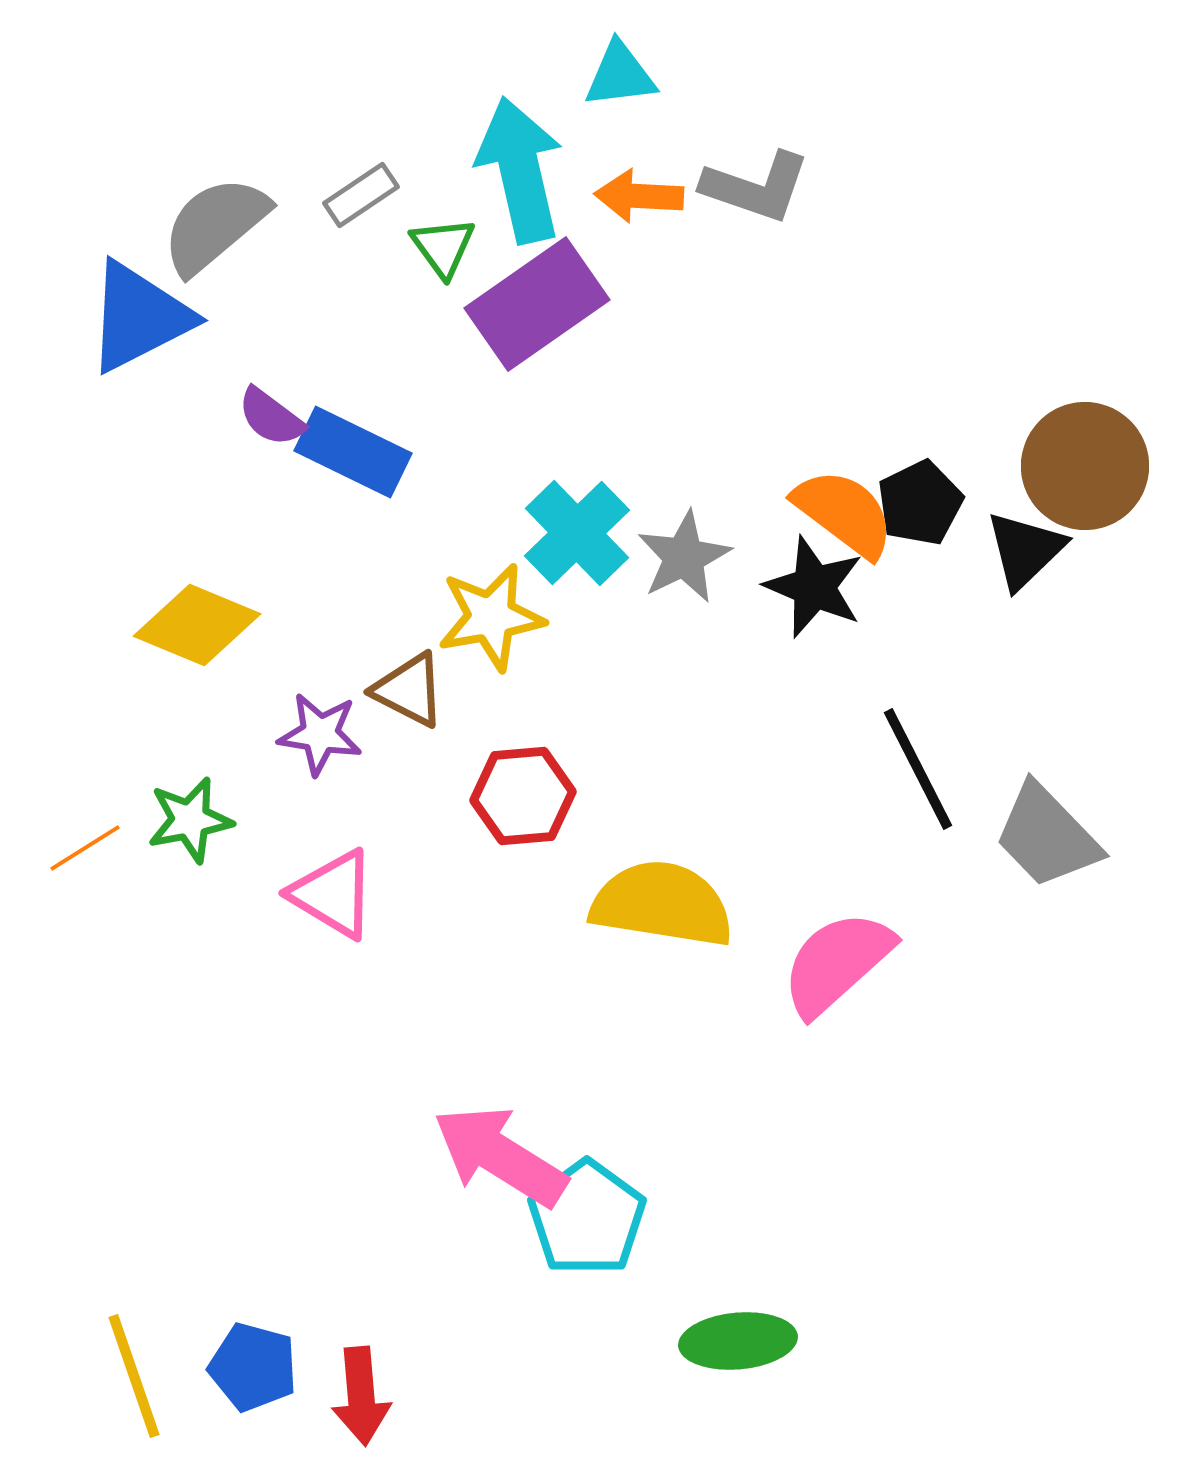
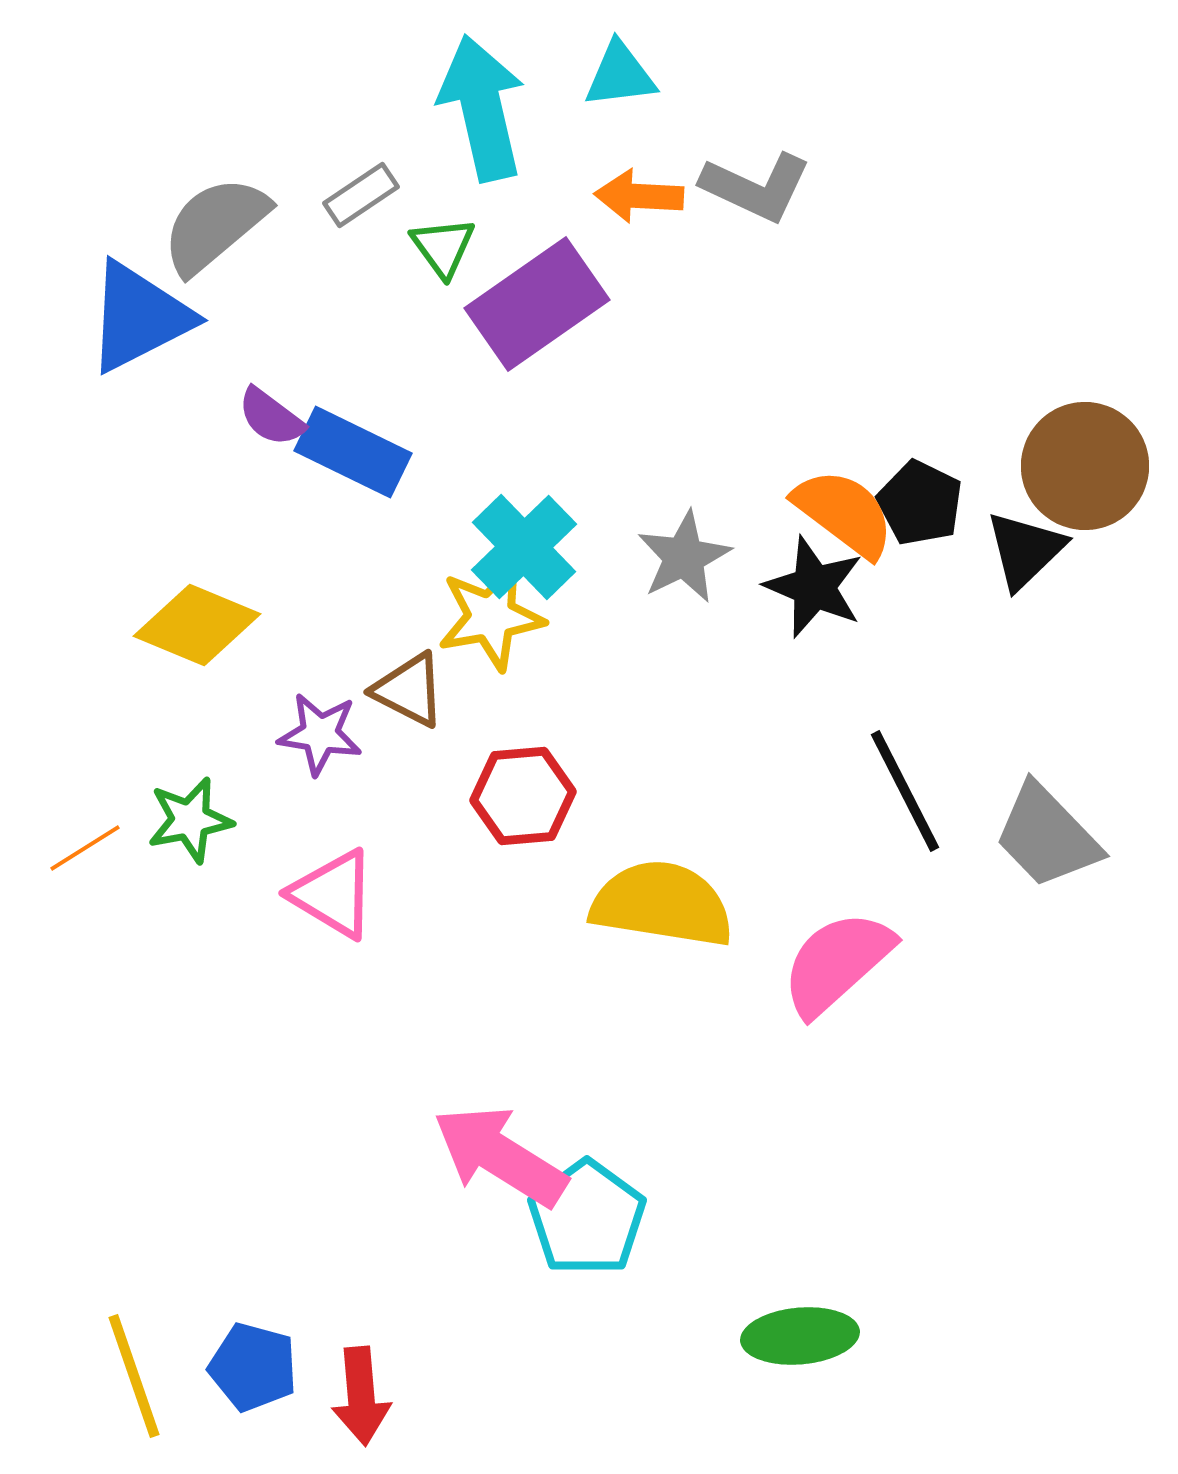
cyan arrow: moved 38 px left, 62 px up
gray L-shape: rotated 6 degrees clockwise
black pentagon: rotated 20 degrees counterclockwise
cyan cross: moved 53 px left, 14 px down
black line: moved 13 px left, 22 px down
green ellipse: moved 62 px right, 5 px up
